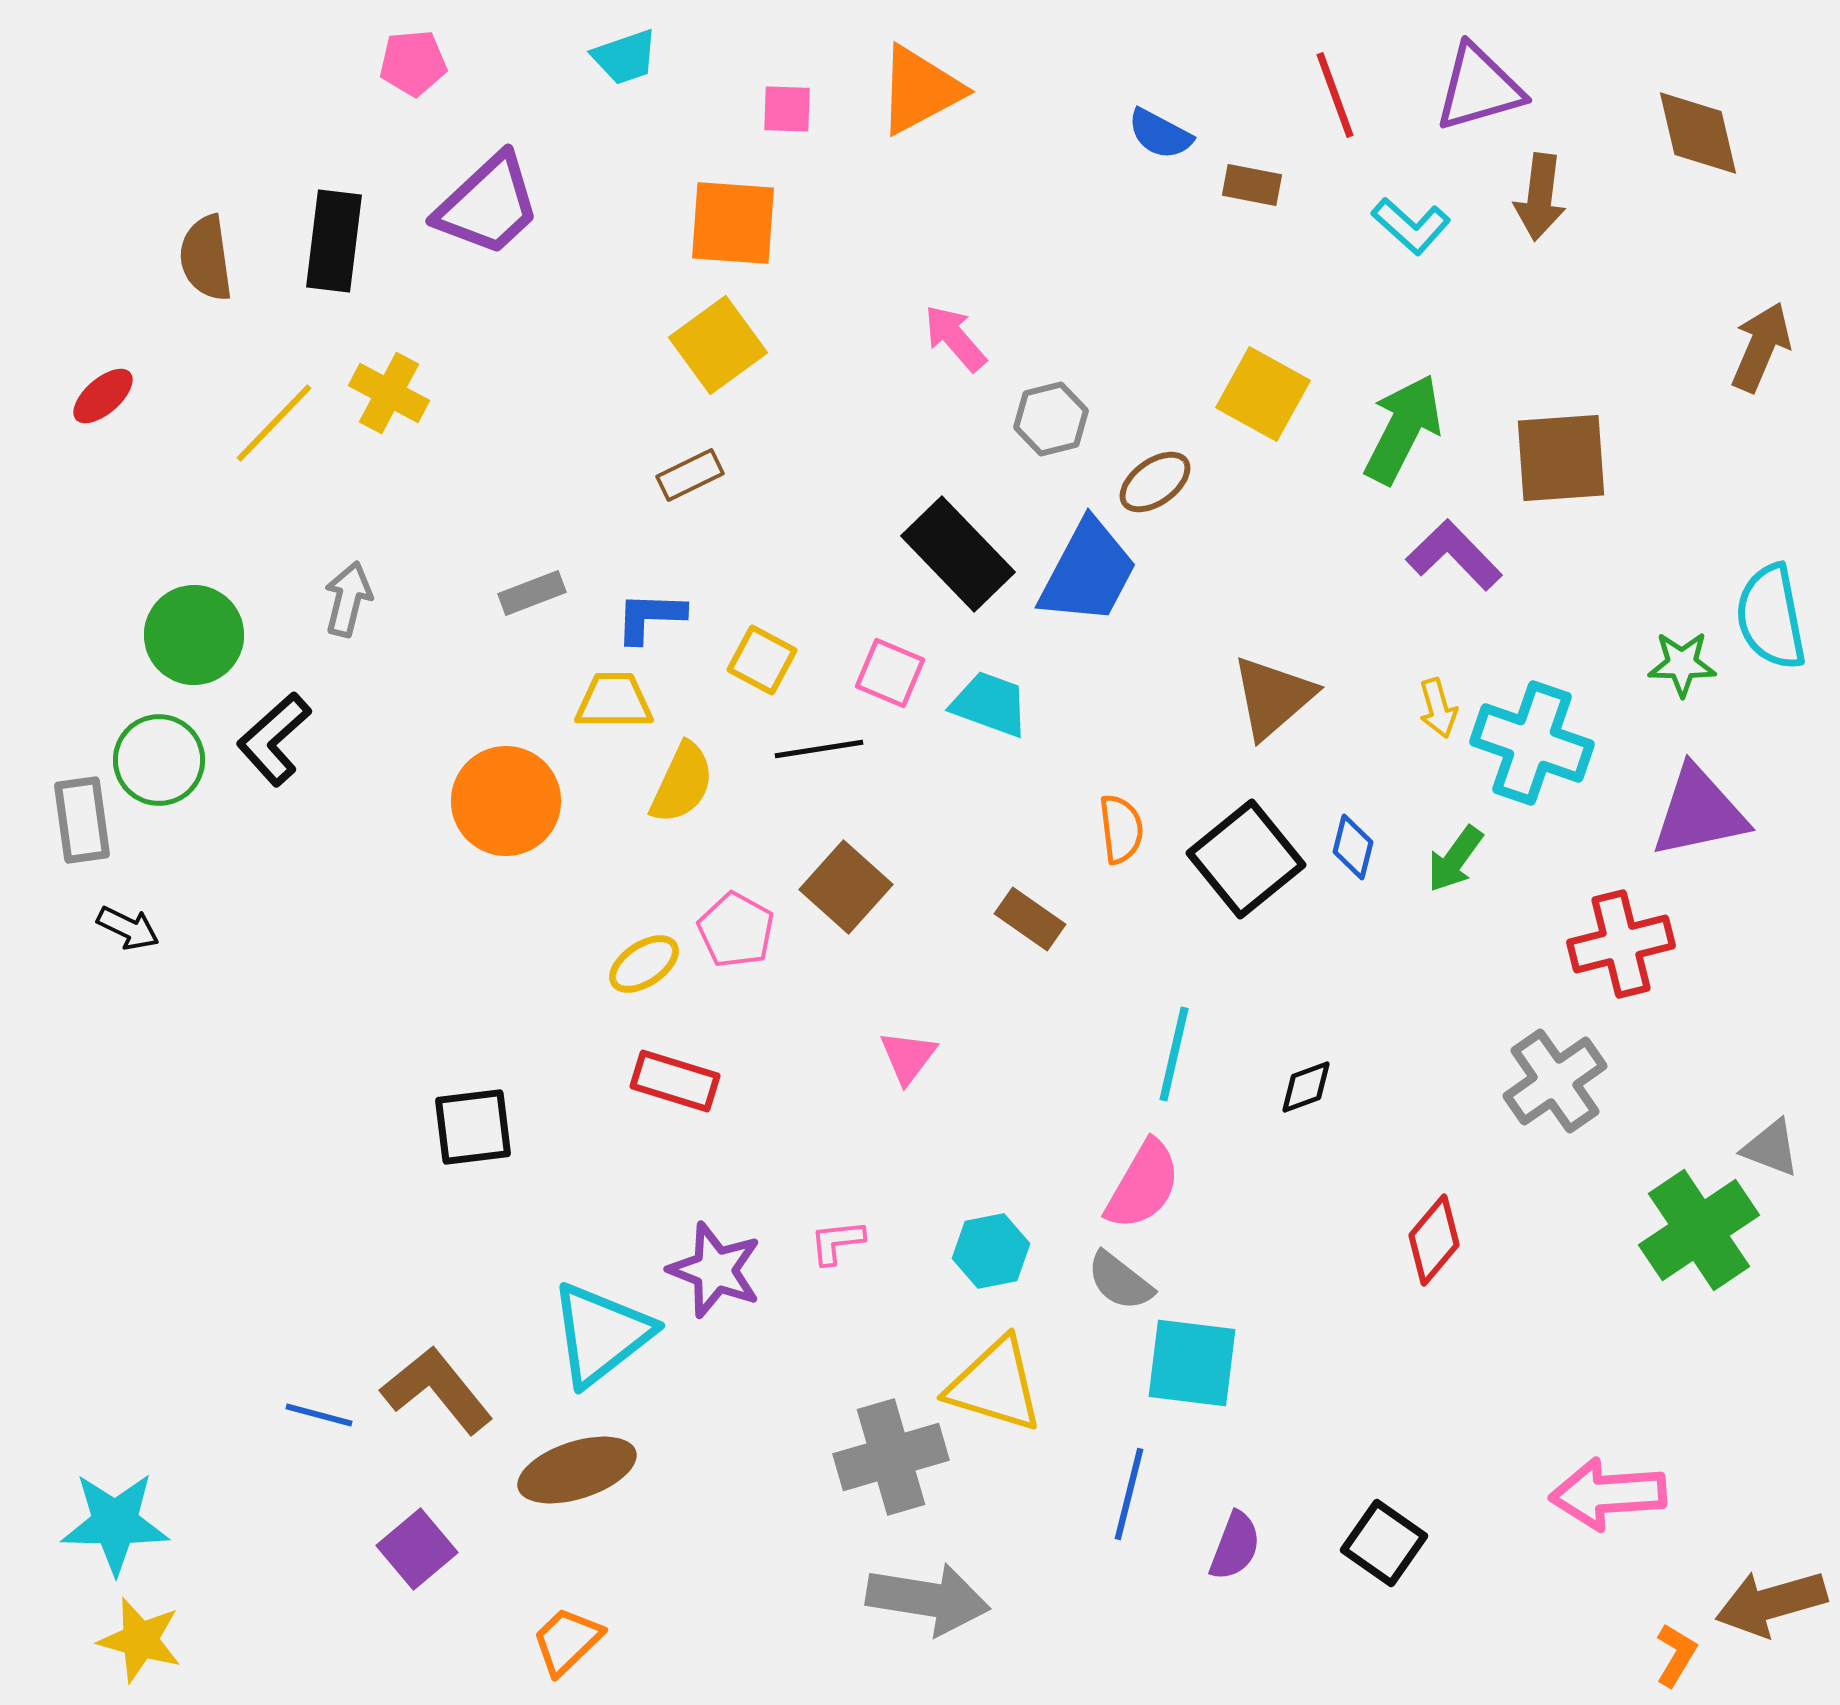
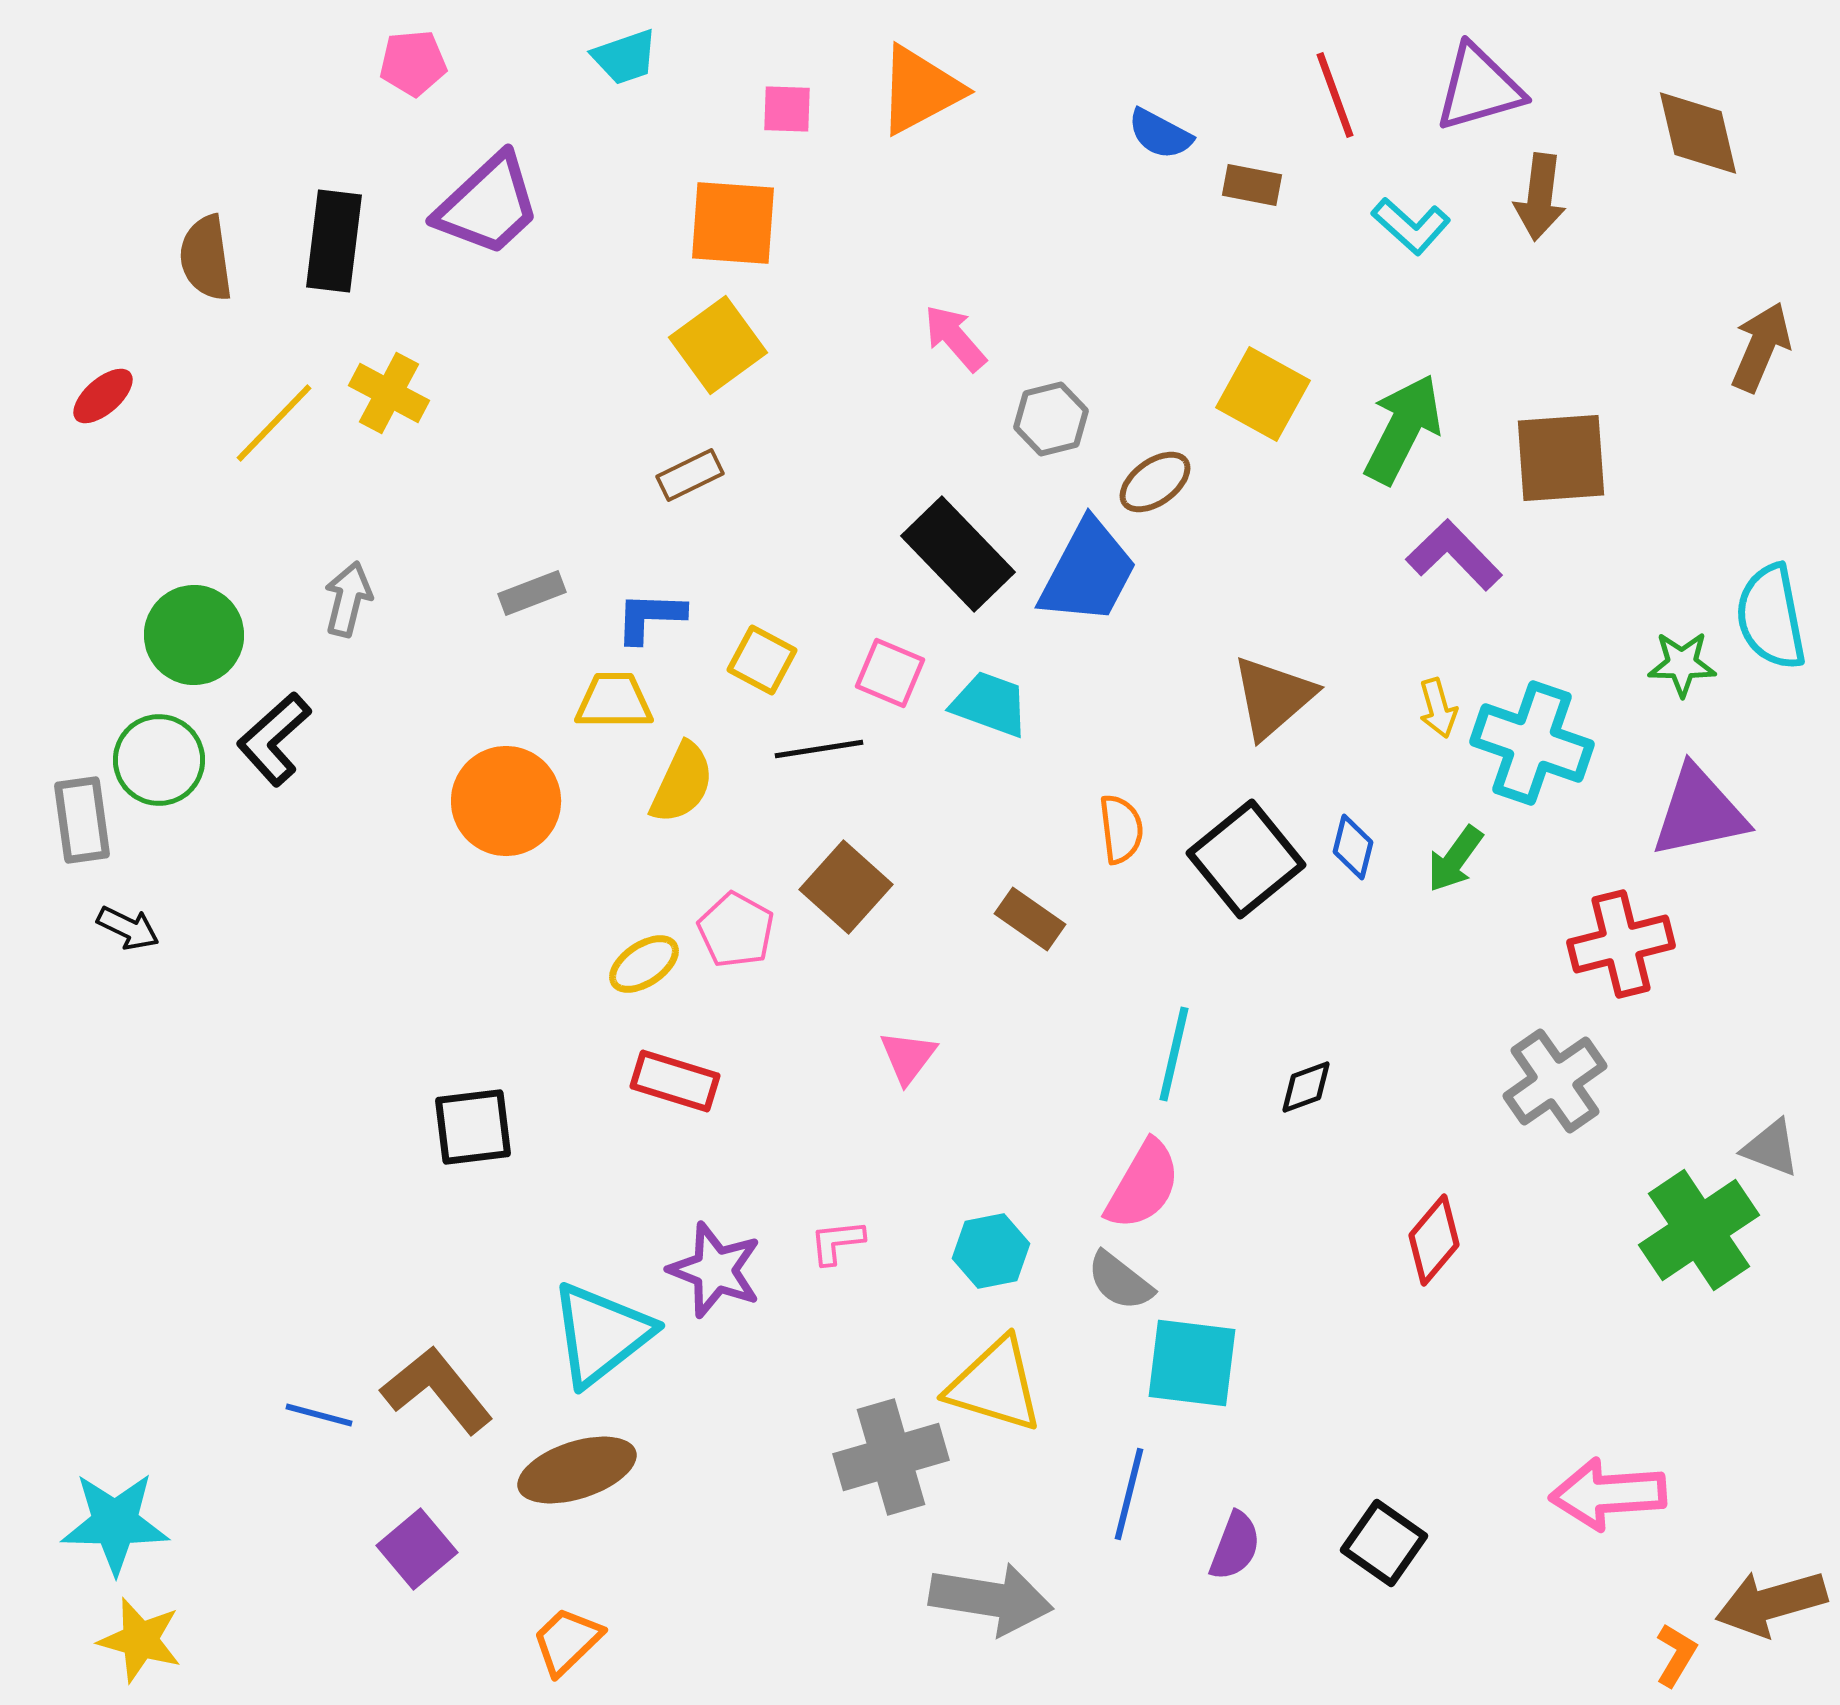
gray arrow at (928, 1599): moved 63 px right
